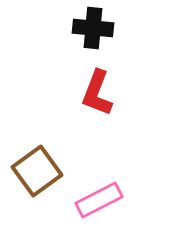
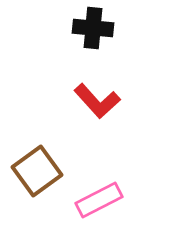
red L-shape: moved 8 px down; rotated 63 degrees counterclockwise
